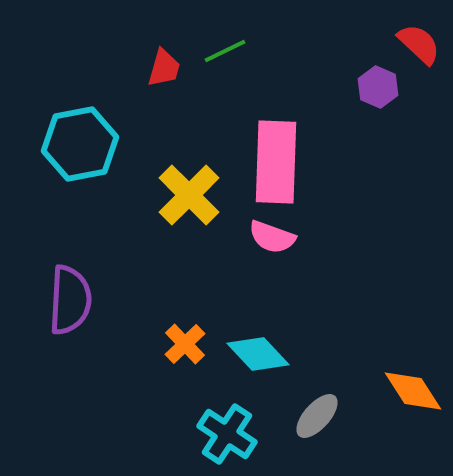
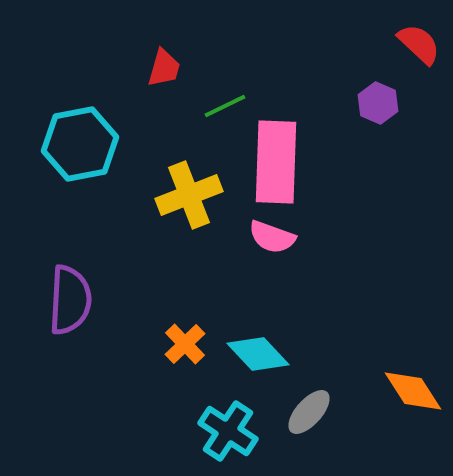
green line: moved 55 px down
purple hexagon: moved 16 px down
yellow cross: rotated 24 degrees clockwise
gray ellipse: moved 8 px left, 4 px up
cyan cross: moved 1 px right, 3 px up
